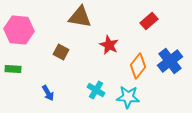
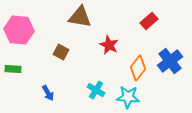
orange diamond: moved 2 px down
